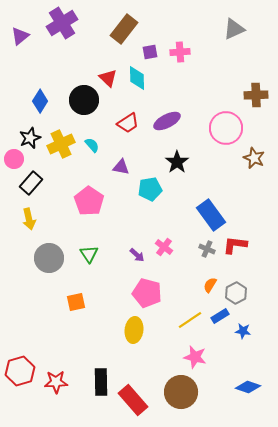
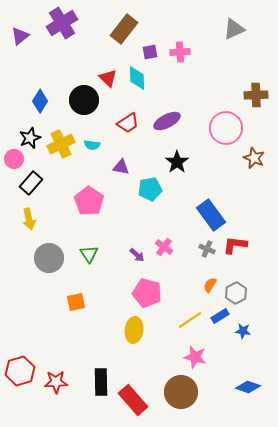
cyan semicircle at (92, 145): rotated 140 degrees clockwise
